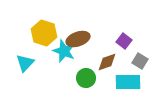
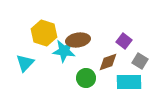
brown ellipse: moved 1 px down; rotated 10 degrees clockwise
cyan star: rotated 15 degrees counterclockwise
brown diamond: moved 1 px right
cyan rectangle: moved 1 px right
